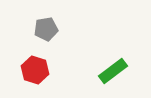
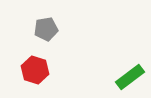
green rectangle: moved 17 px right, 6 px down
